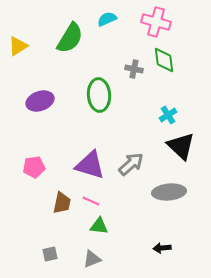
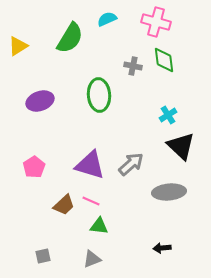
gray cross: moved 1 px left, 3 px up
pink pentagon: rotated 25 degrees counterclockwise
brown trapezoid: moved 2 px right, 2 px down; rotated 35 degrees clockwise
gray square: moved 7 px left, 2 px down
